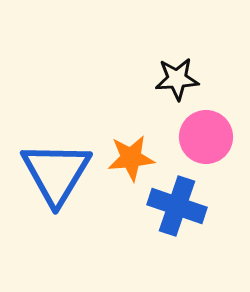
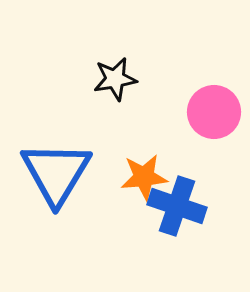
black star: moved 62 px left; rotated 6 degrees counterclockwise
pink circle: moved 8 px right, 25 px up
orange star: moved 13 px right, 19 px down
